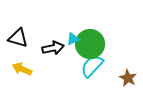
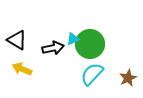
black triangle: moved 1 px left, 2 px down; rotated 15 degrees clockwise
cyan semicircle: moved 8 px down
brown star: rotated 18 degrees clockwise
